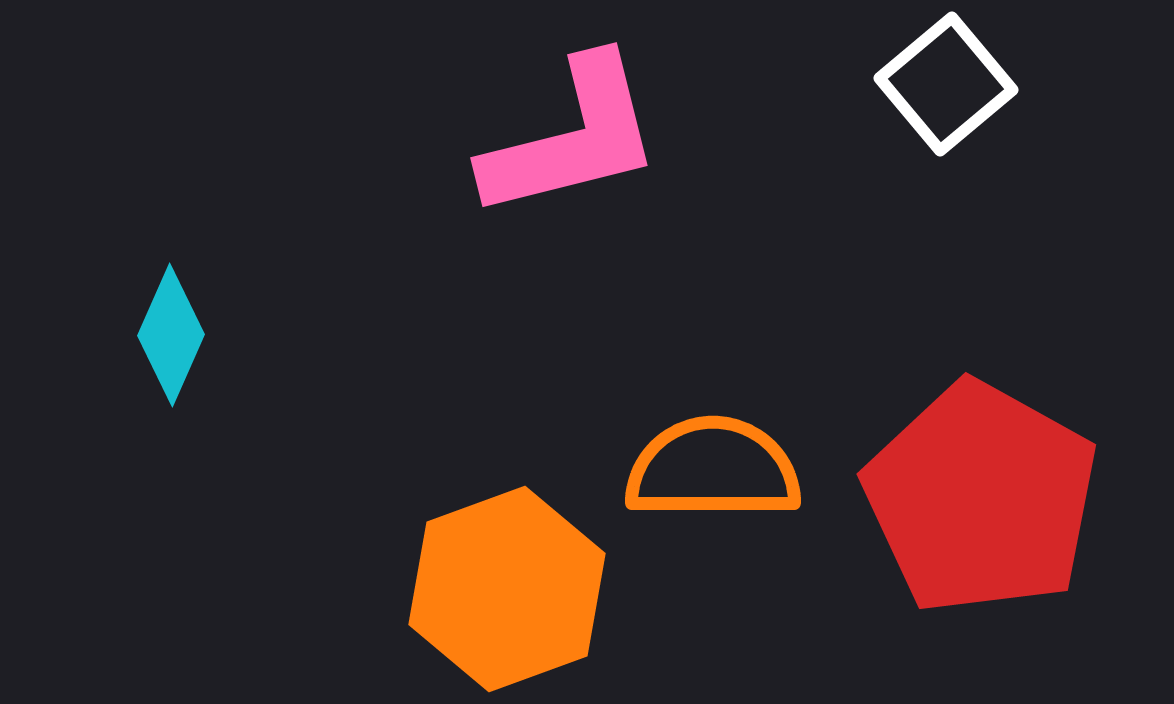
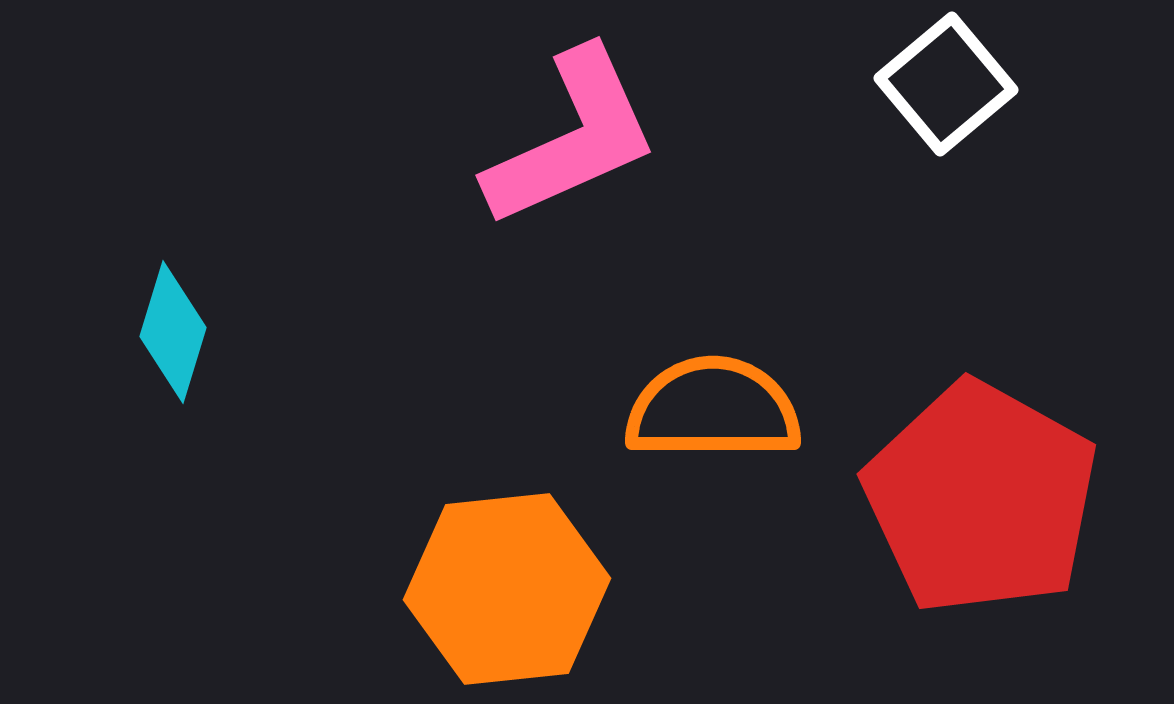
pink L-shape: rotated 10 degrees counterclockwise
cyan diamond: moved 2 px right, 3 px up; rotated 7 degrees counterclockwise
orange semicircle: moved 60 px up
orange hexagon: rotated 14 degrees clockwise
